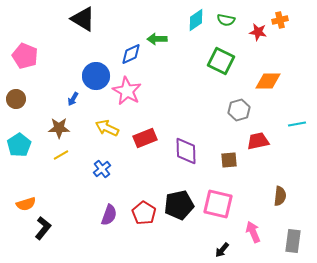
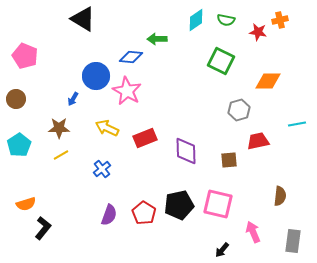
blue diamond: moved 3 px down; rotated 30 degrees clockwise
